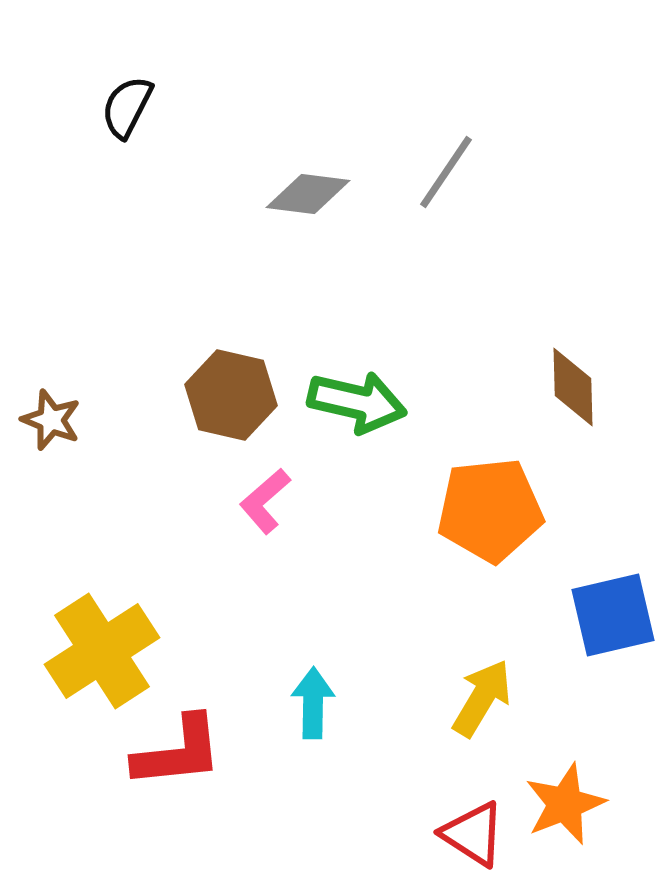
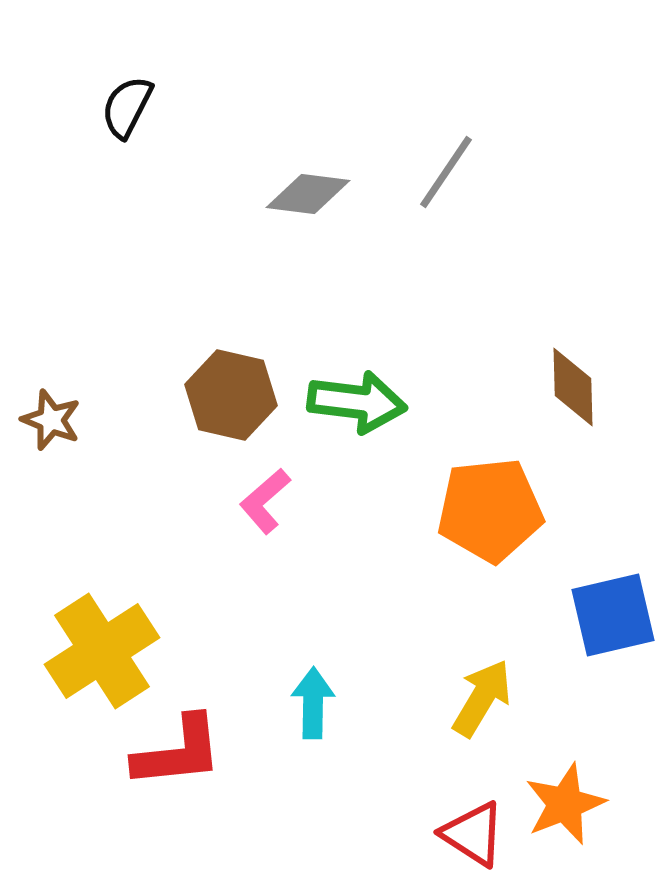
green arrow: rotated 6 degrees counterclockwise
